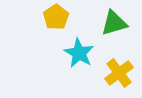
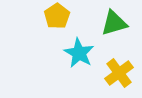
yellow pentagon: moved 1 px right, 1 px up
